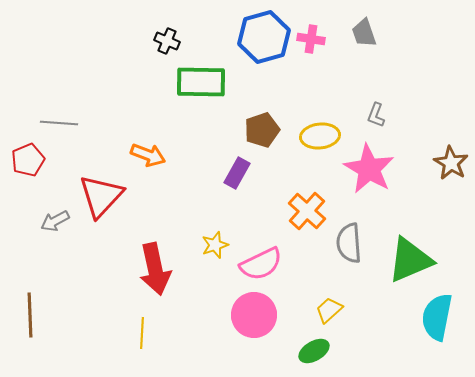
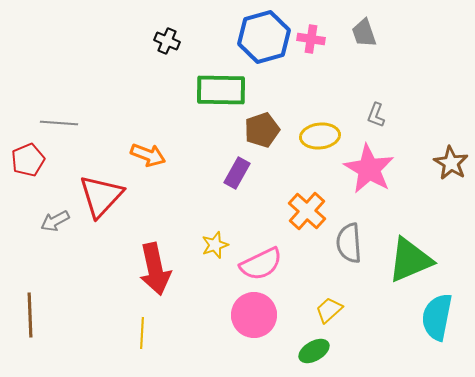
green rectangle: moved 20 px right, 8 px down
